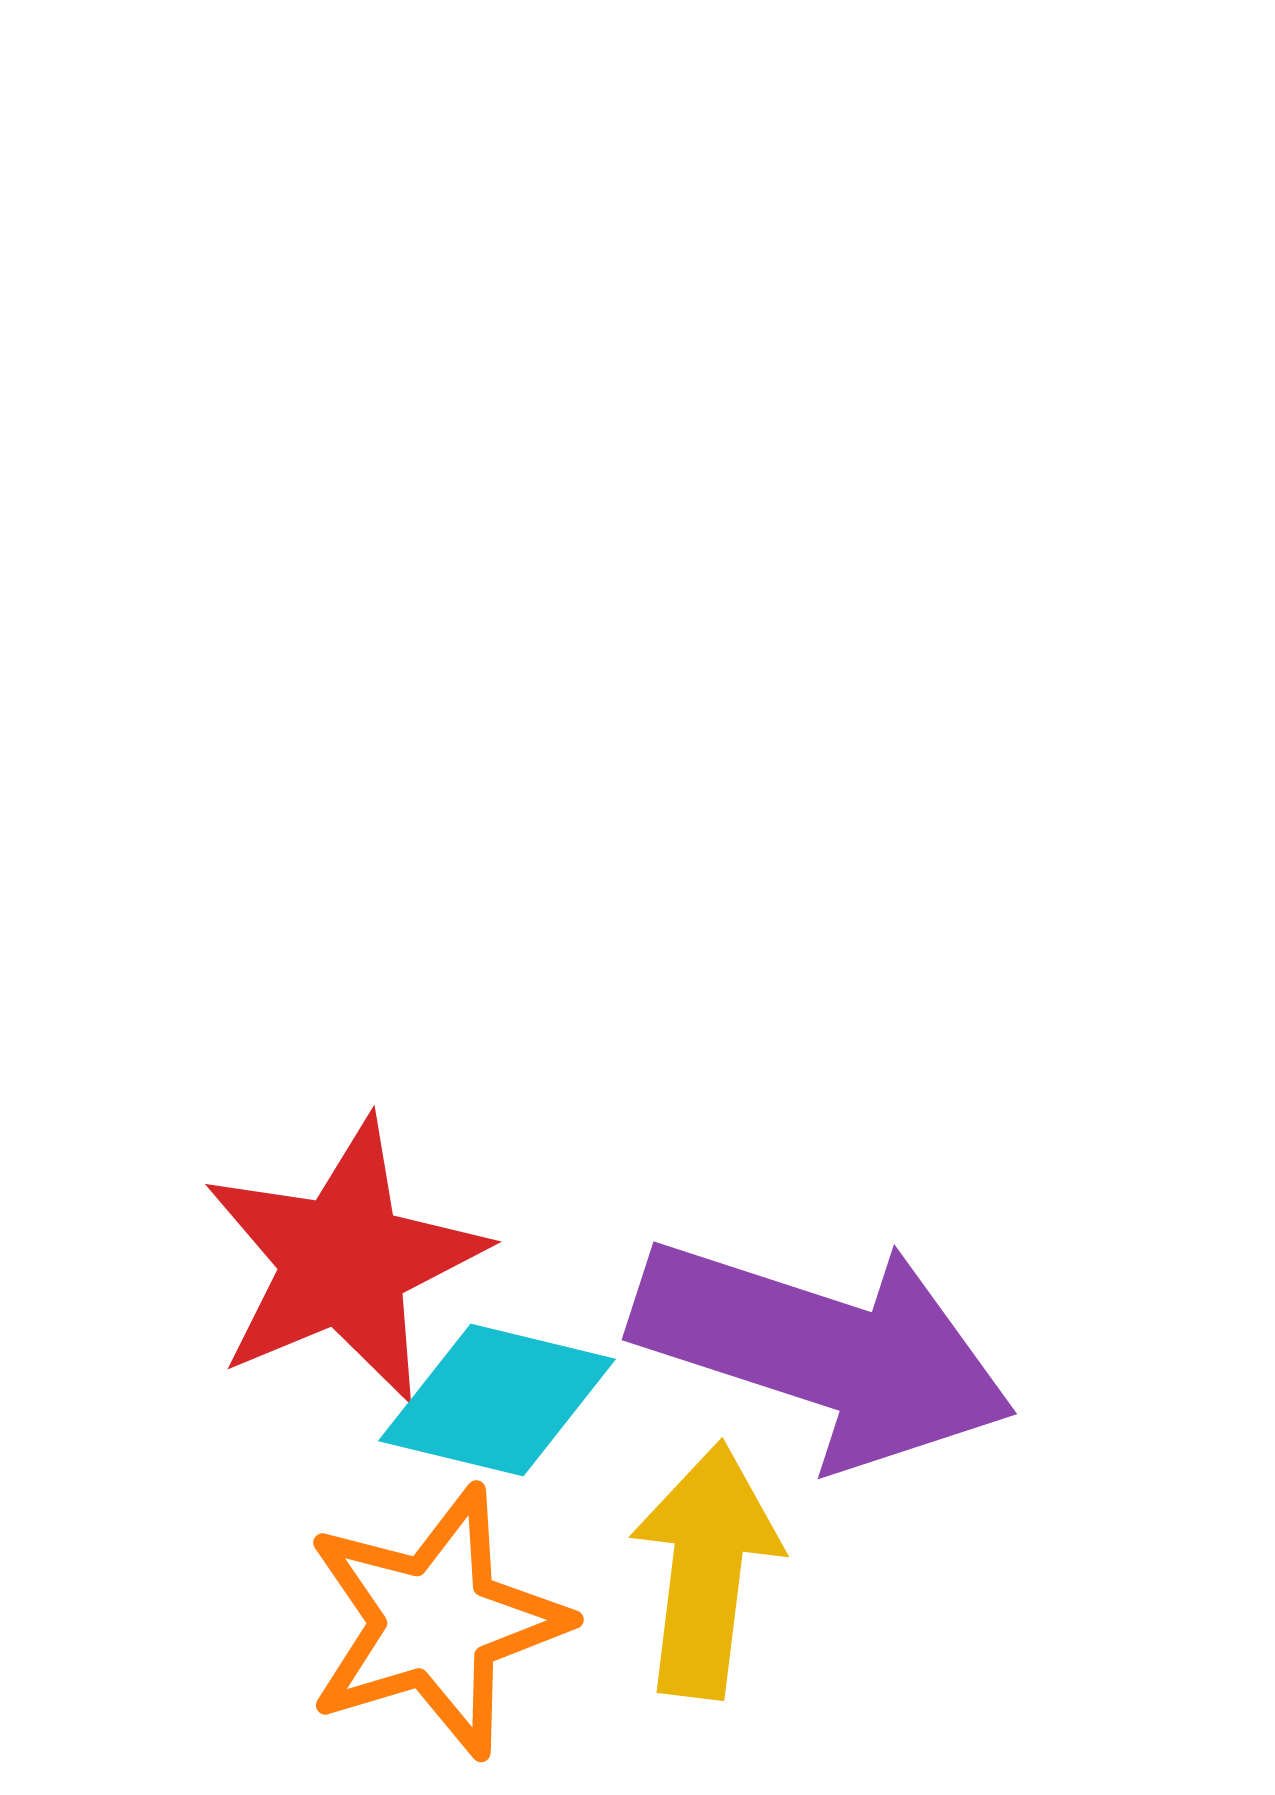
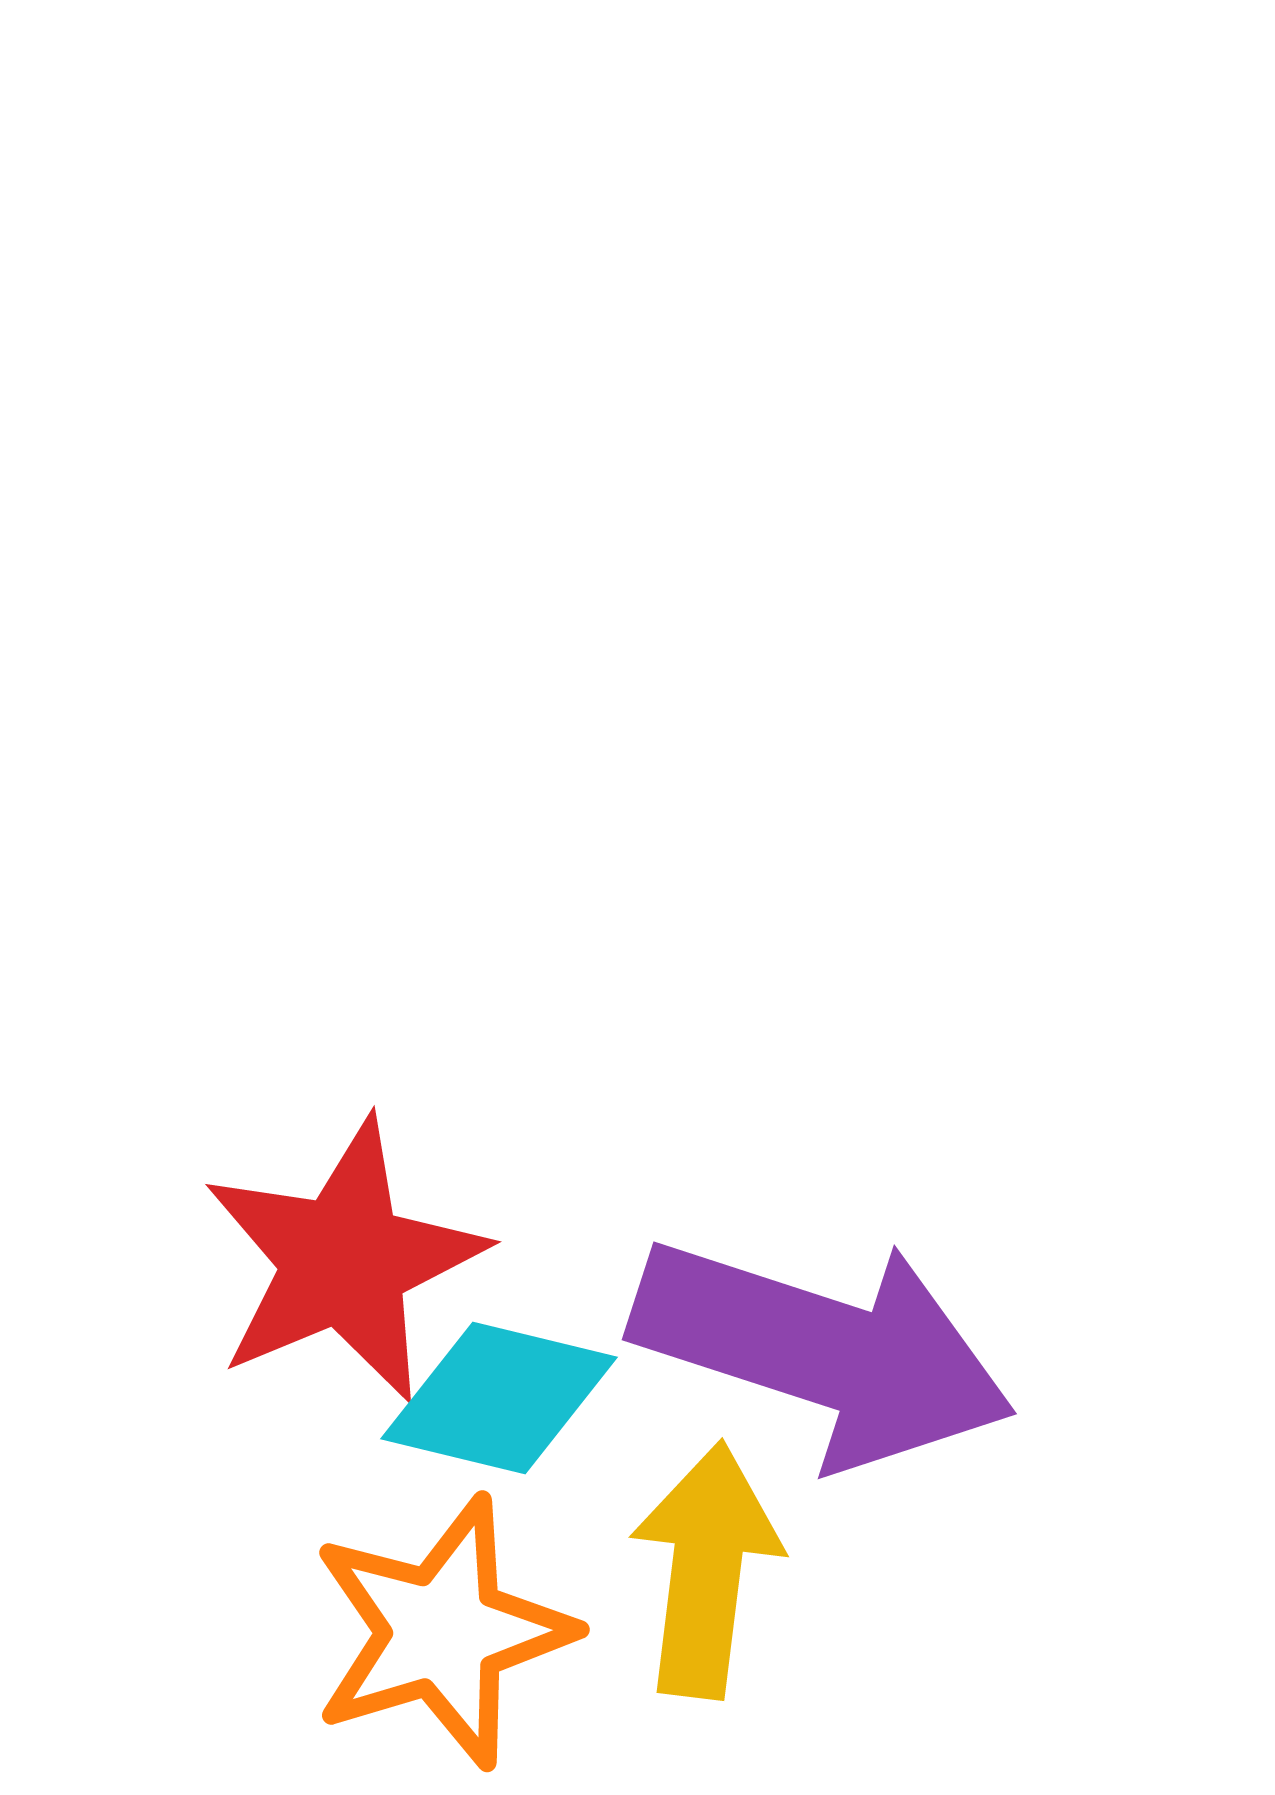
cyan diamond: moved 2 px right, 2 px up
orange star: moved 6 px right, 10 px down
